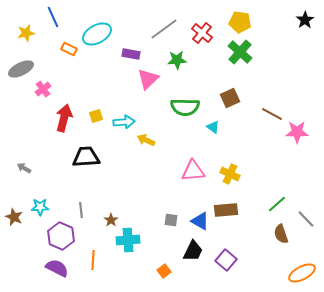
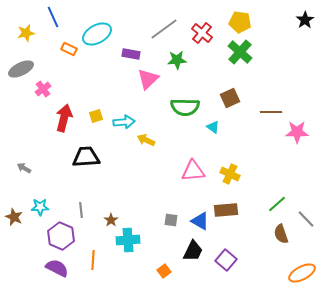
brown line at (272, 114): moved 1 px left, 2 px up; rotated 30 degrees counterclockwise
